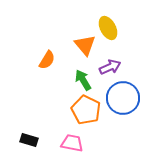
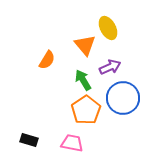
orange pentagon: rotated 12 degrees clockwise
